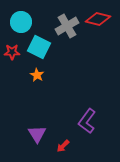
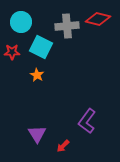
gray cross: rotated 25 degrees clockwise
cyan square: moved 2 px right
